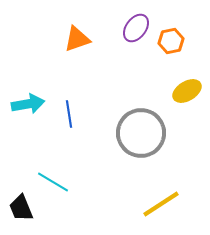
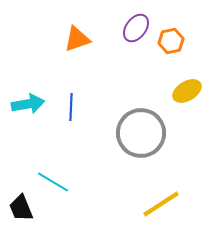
blue line: moved 2 px right, 7 px up; rotated 12 degrees clockwise
